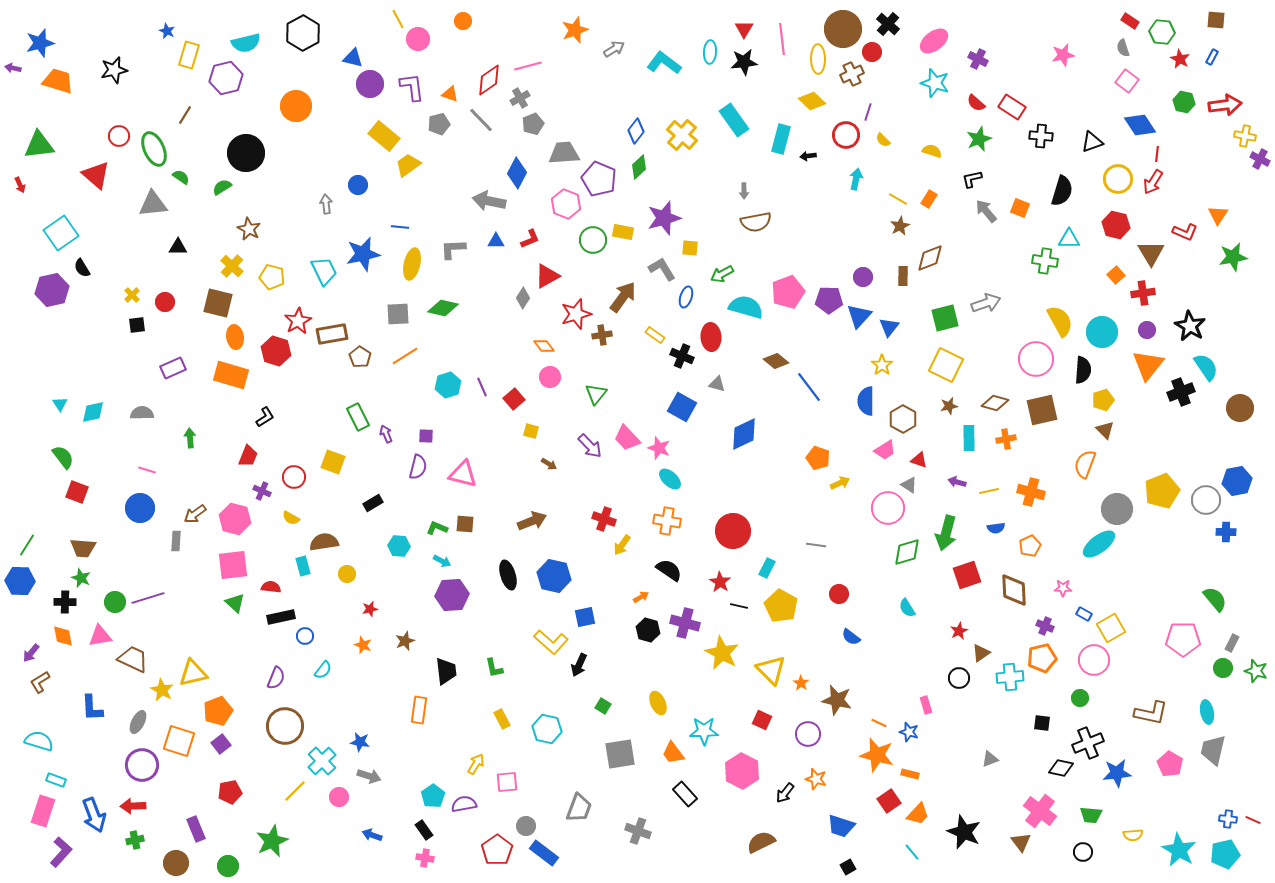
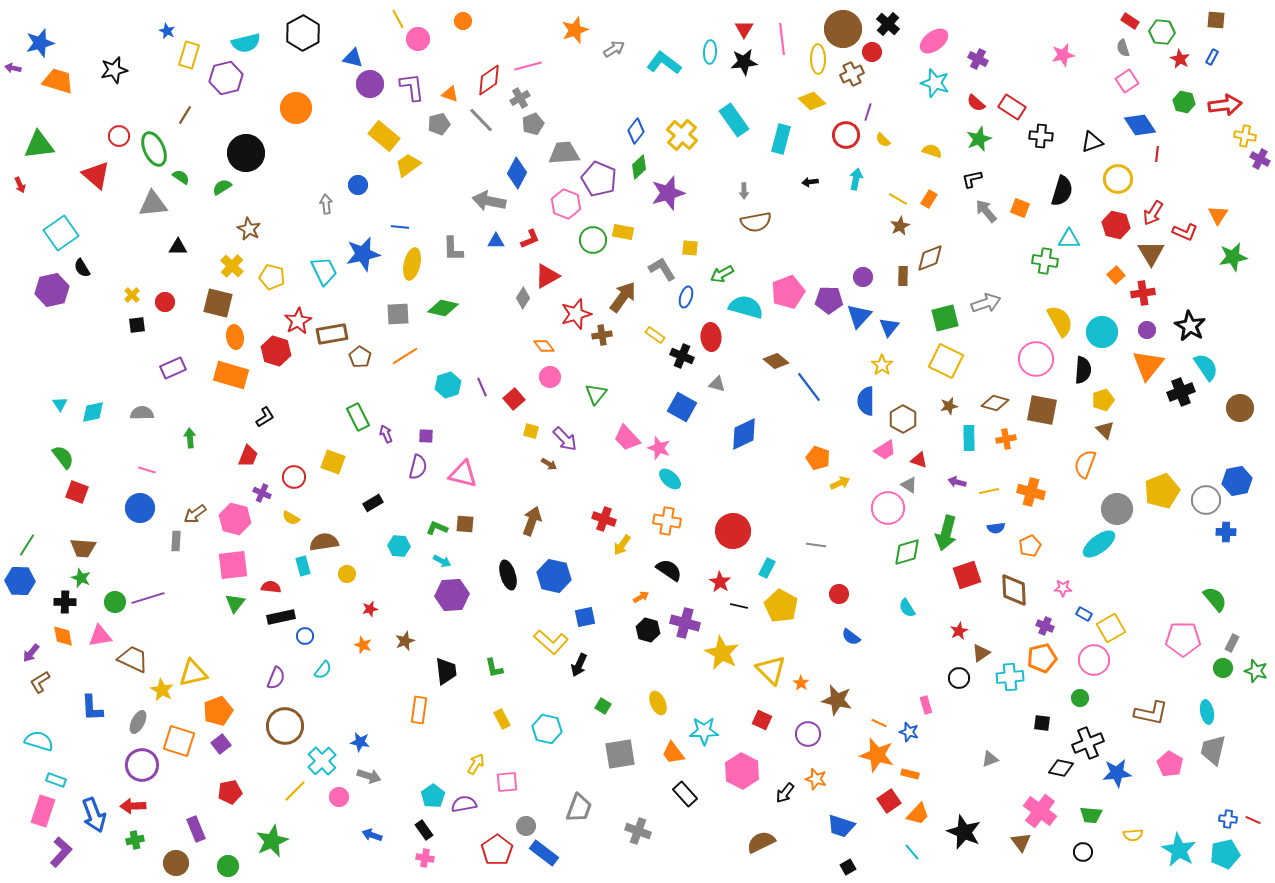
pink square at (1127, 81): rotated 20 degrees clockwise
orange circle at (296, 106): moved 2 px down
black arrow at (808, 156): moved 2 px right, 26 px down
red arrow at (1153, 182): moved 31 px down
purple star at (664, 218): moved 4 px right, 25 px up
gray L-shape at (453, 249): rotated 88 degrees counterclockwise
yellow square at (946, 365): moved 4 px up
brown square at (1042, 410): rotated 24 degrees clockwise
purple arrow at (590, 446): moved 25 px left, 7 px up
purple cross at (262, 491): moved 2 px down
brown arrow at (532, 521): rotated 48 degrees counterclockwise
green triangle at (235, 603): rotated 25 degrees clockwise
